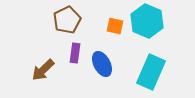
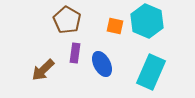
brown pentagon: rotated 16 degrees counterclockwise
